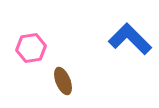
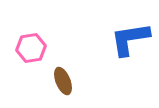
blue L-shape: rotated 54 degrees counterclockwise
